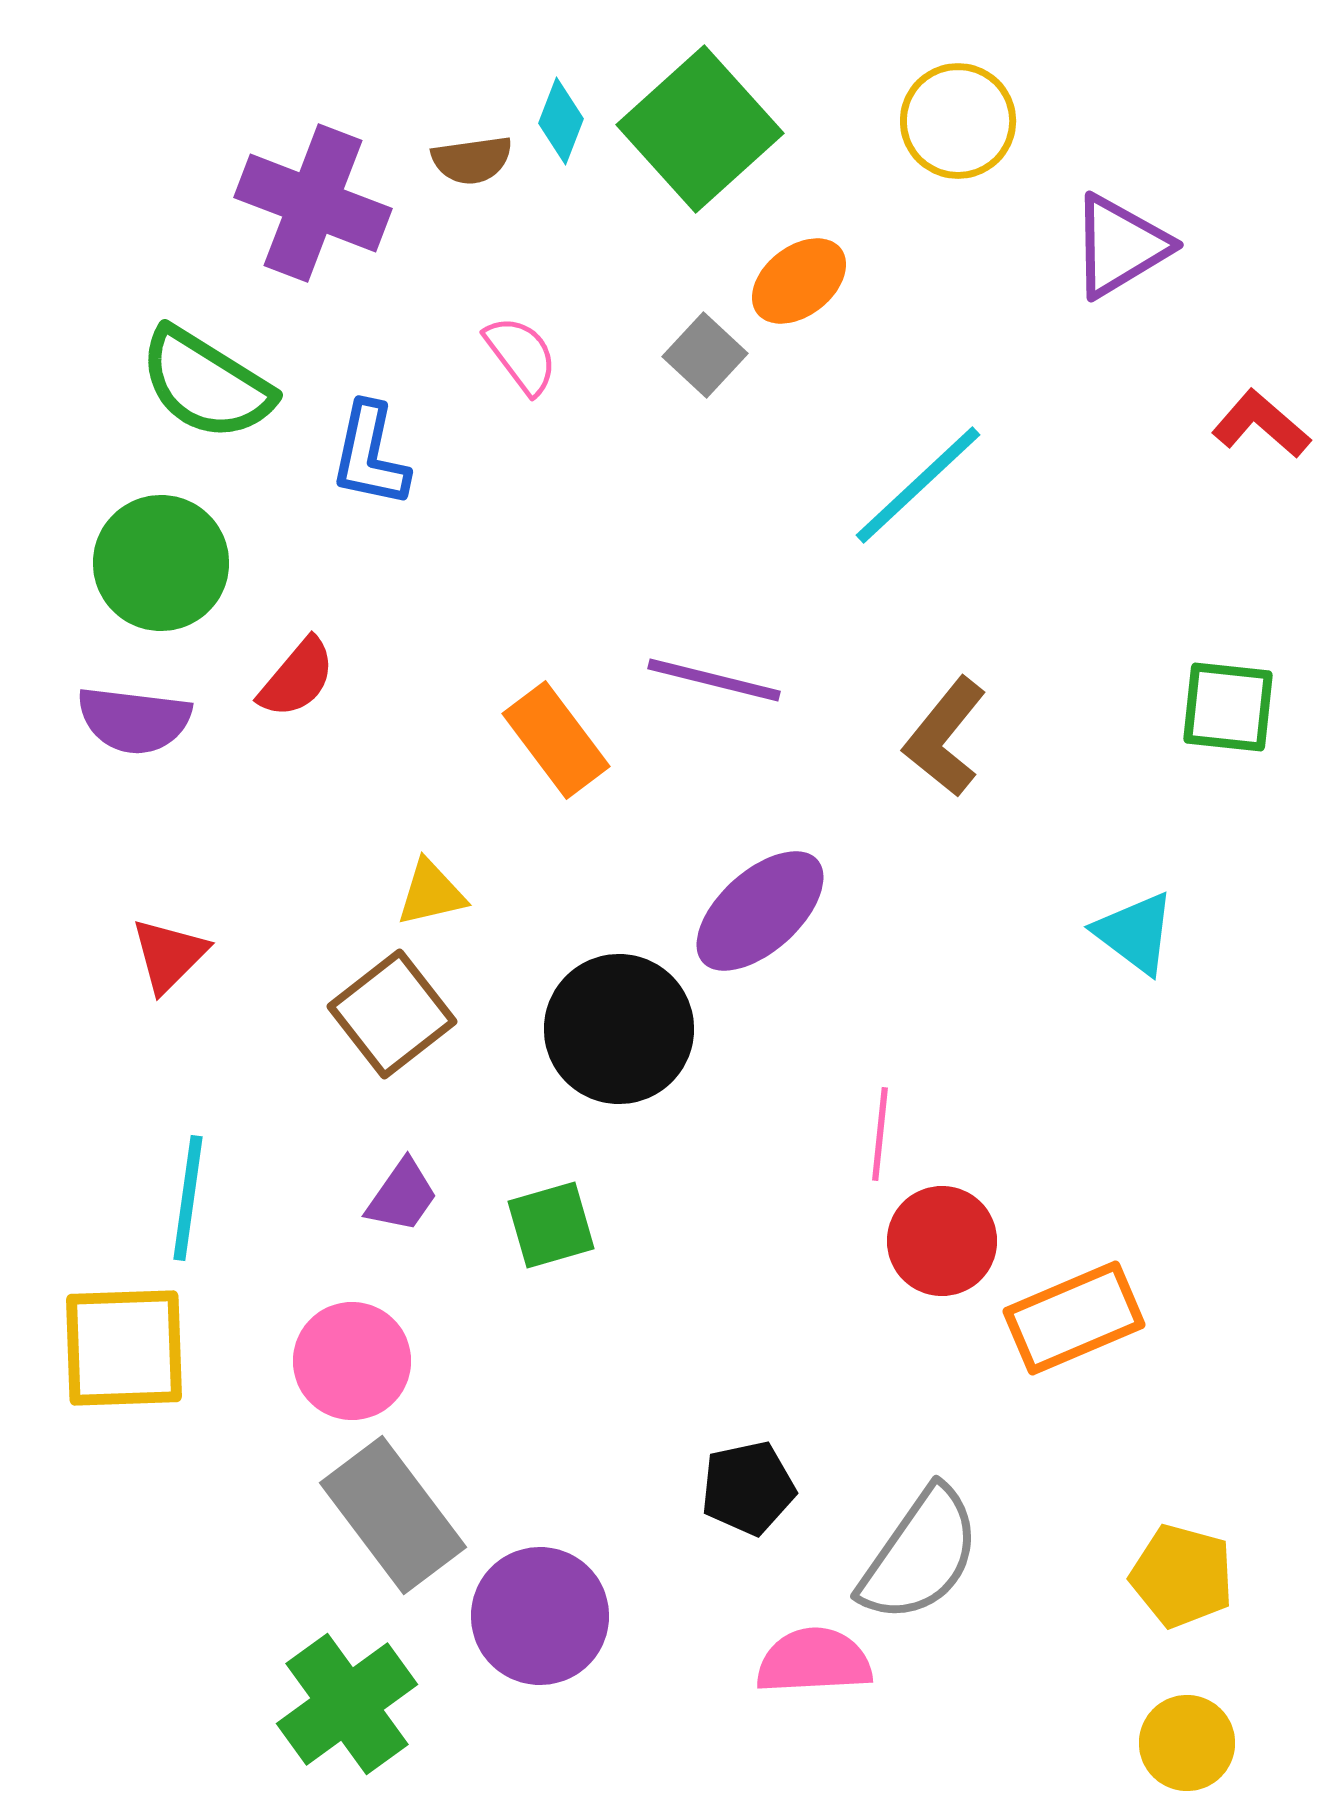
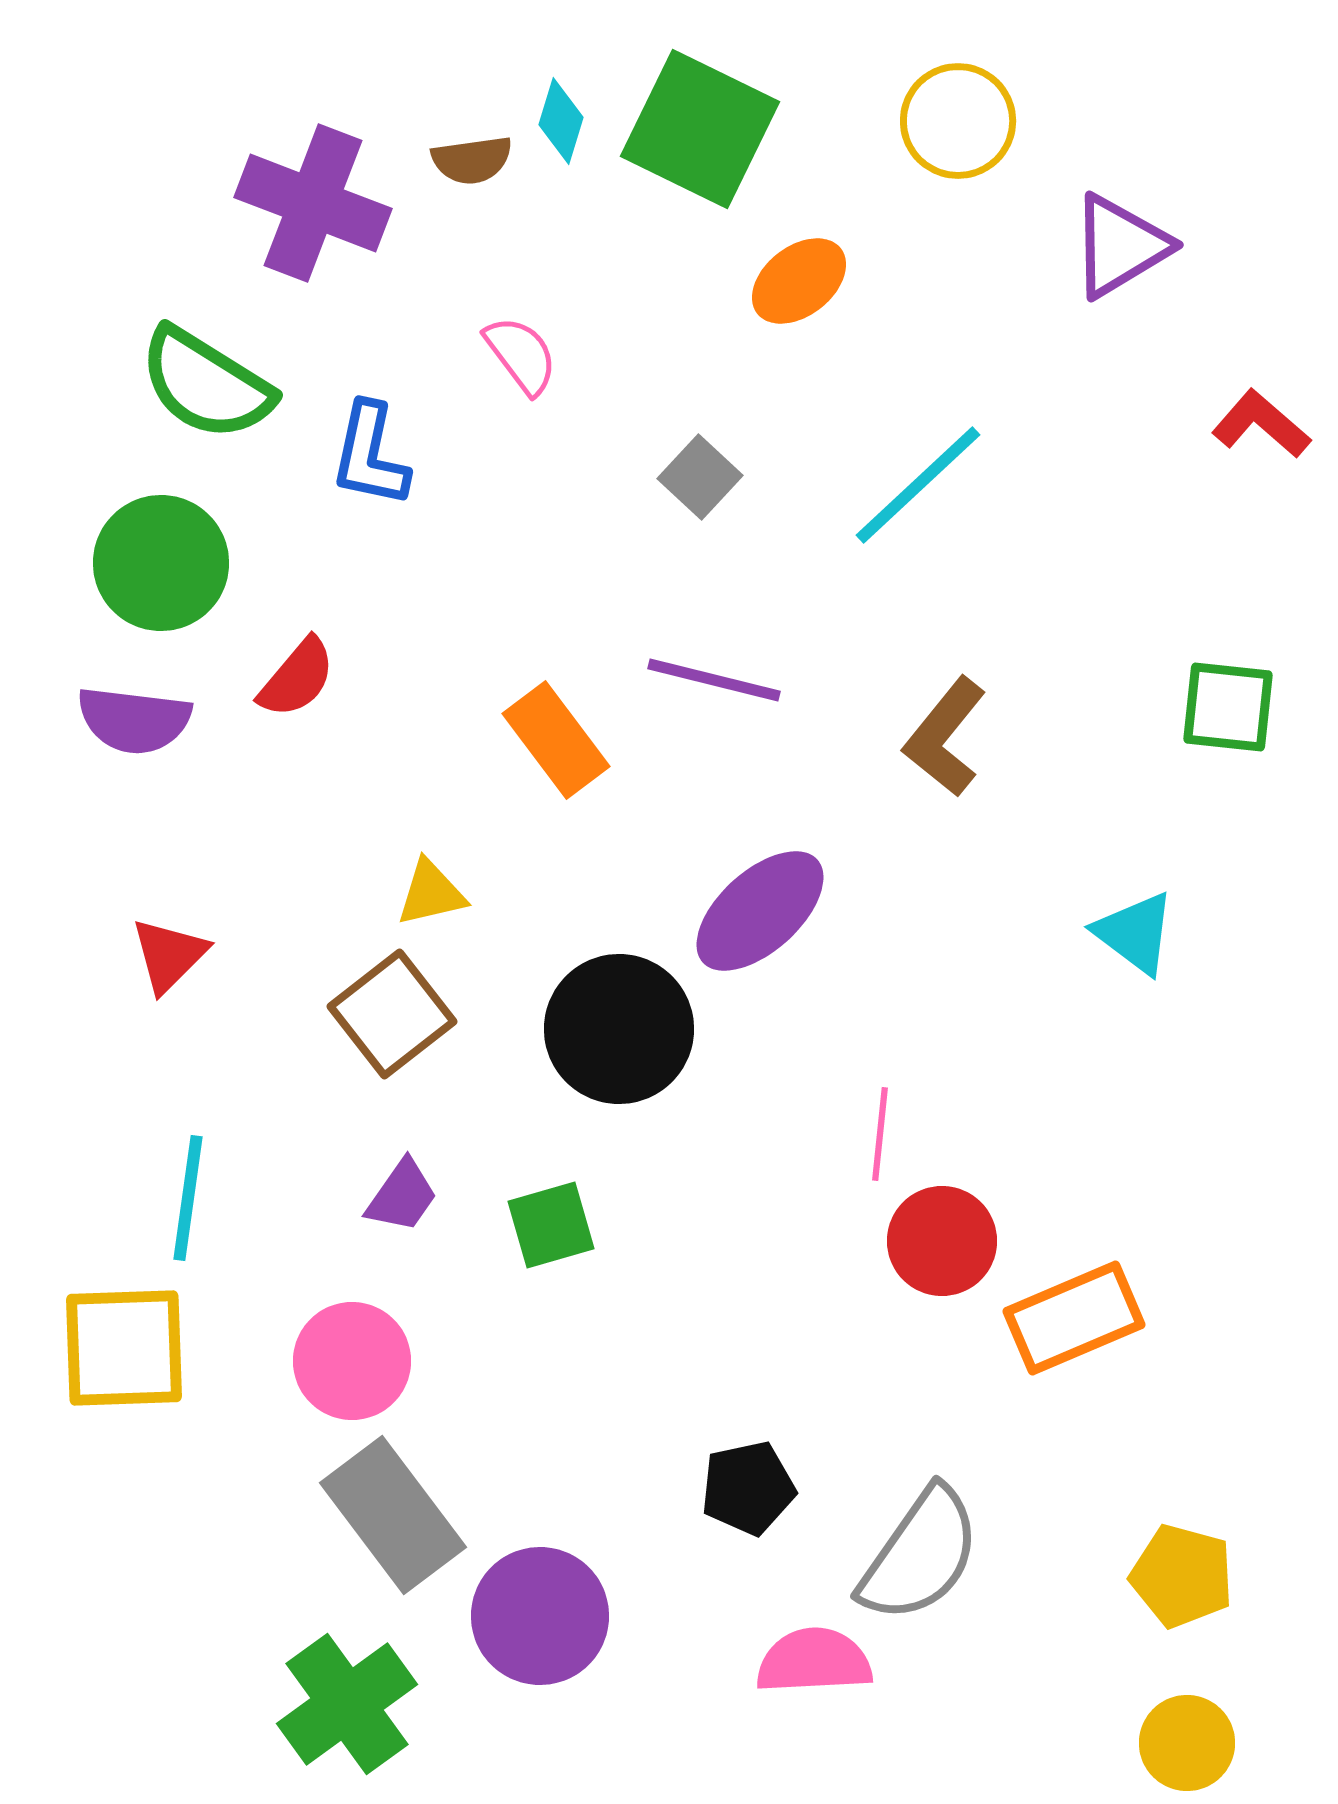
cyan diamond at (561, 121): rotated 4 degrees counterclockwise
green square at (700, 129): rotated 22 degrees counterclockwise
gray square at (705, 355): moved 5 px left, 122 px down
